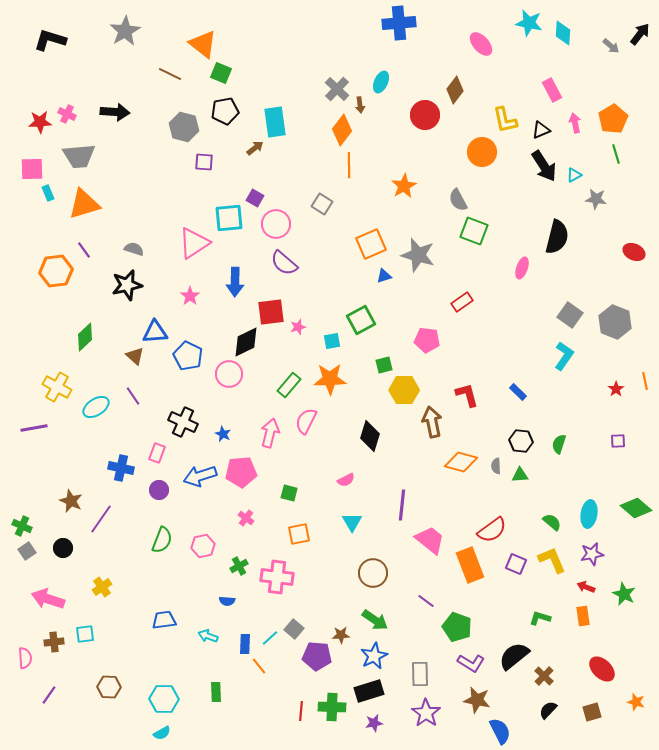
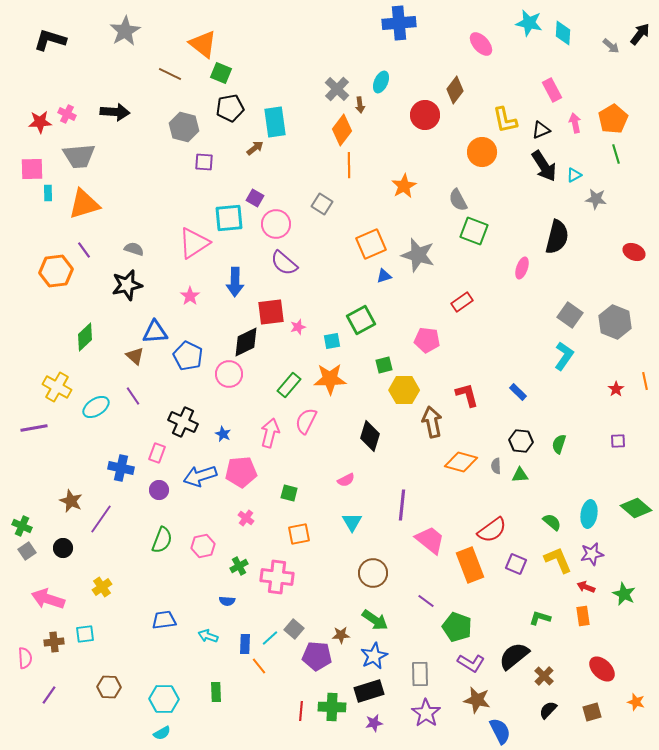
black pentagon at (225, 111): moved 5 px right, 3 px up
cyan rectangle at (48, 193): rotated 21 degrees clockwise
yellow L-shape at (552, 560): moved 6 px right
